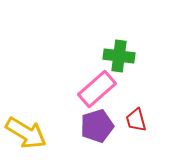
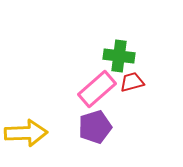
red trapezoid: moved 4 px left, 38 px up; rotated 90 degrees clockwise
purple pentagon: moved 2 px left, 1 px down
yellow arrow: rotated 33 degrees counterclockwise
